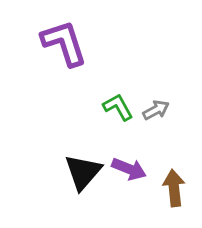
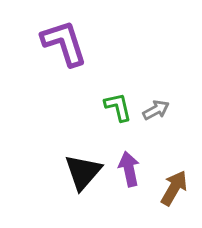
green L-shape: rotated 16 degrees clockwise
purple arrow: rotated 124 degrees counterclockwise
brown arrow: rotated 36 degrees clockwise
